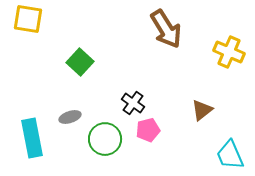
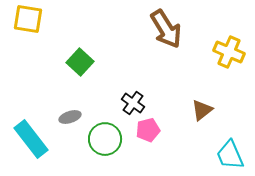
cyan rectangle: moved 1 px left, 1 px down; rotated 27 degrees counterclockwise
